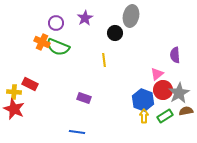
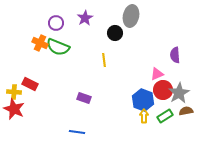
orange cross: moved 2 px left, 1 px down
pink triangle: rotated 16 degrees clockwise
